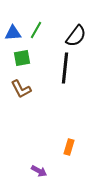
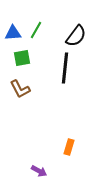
brown L-shape: moved 1 px left
